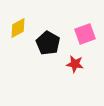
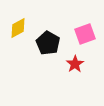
red star: rotated 30 degrees clockwise
